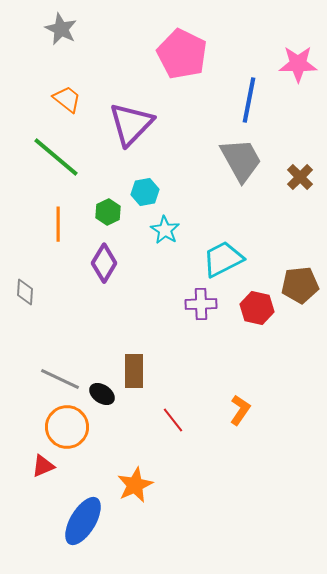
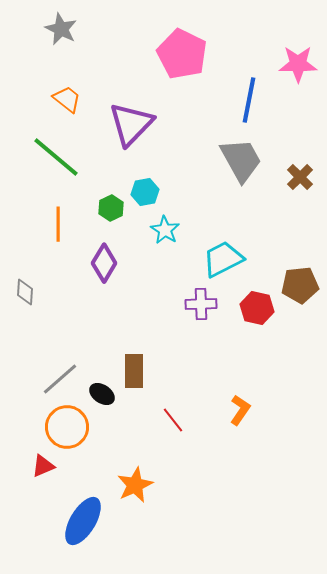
green hexagon: moved 3 px right, 4 px up
gray line: rotated 66 degrees counterclockwise
